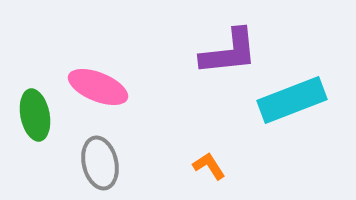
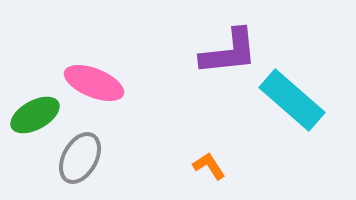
pink ellipse: moved 4 px left, 4 px up
cyan rectangle: rotated 62 degrees clockwise
green ellipse: rotated 72 degrees clockwise
gray ellipse: moved 20 px left, 5 px up; rotated 42 degrees clockwise
